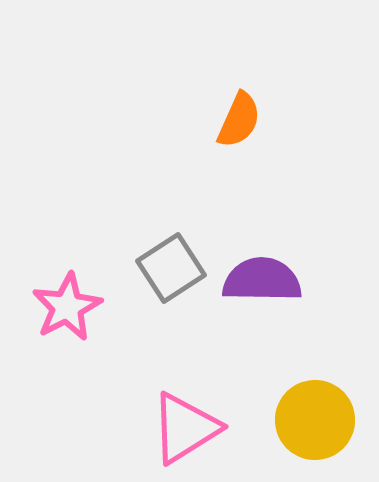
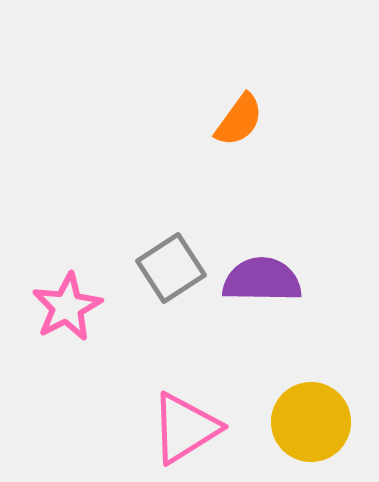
orange semicircle: rotated 12 degrees clockwise
yellow circle: moved 4 px left, 2 px down
